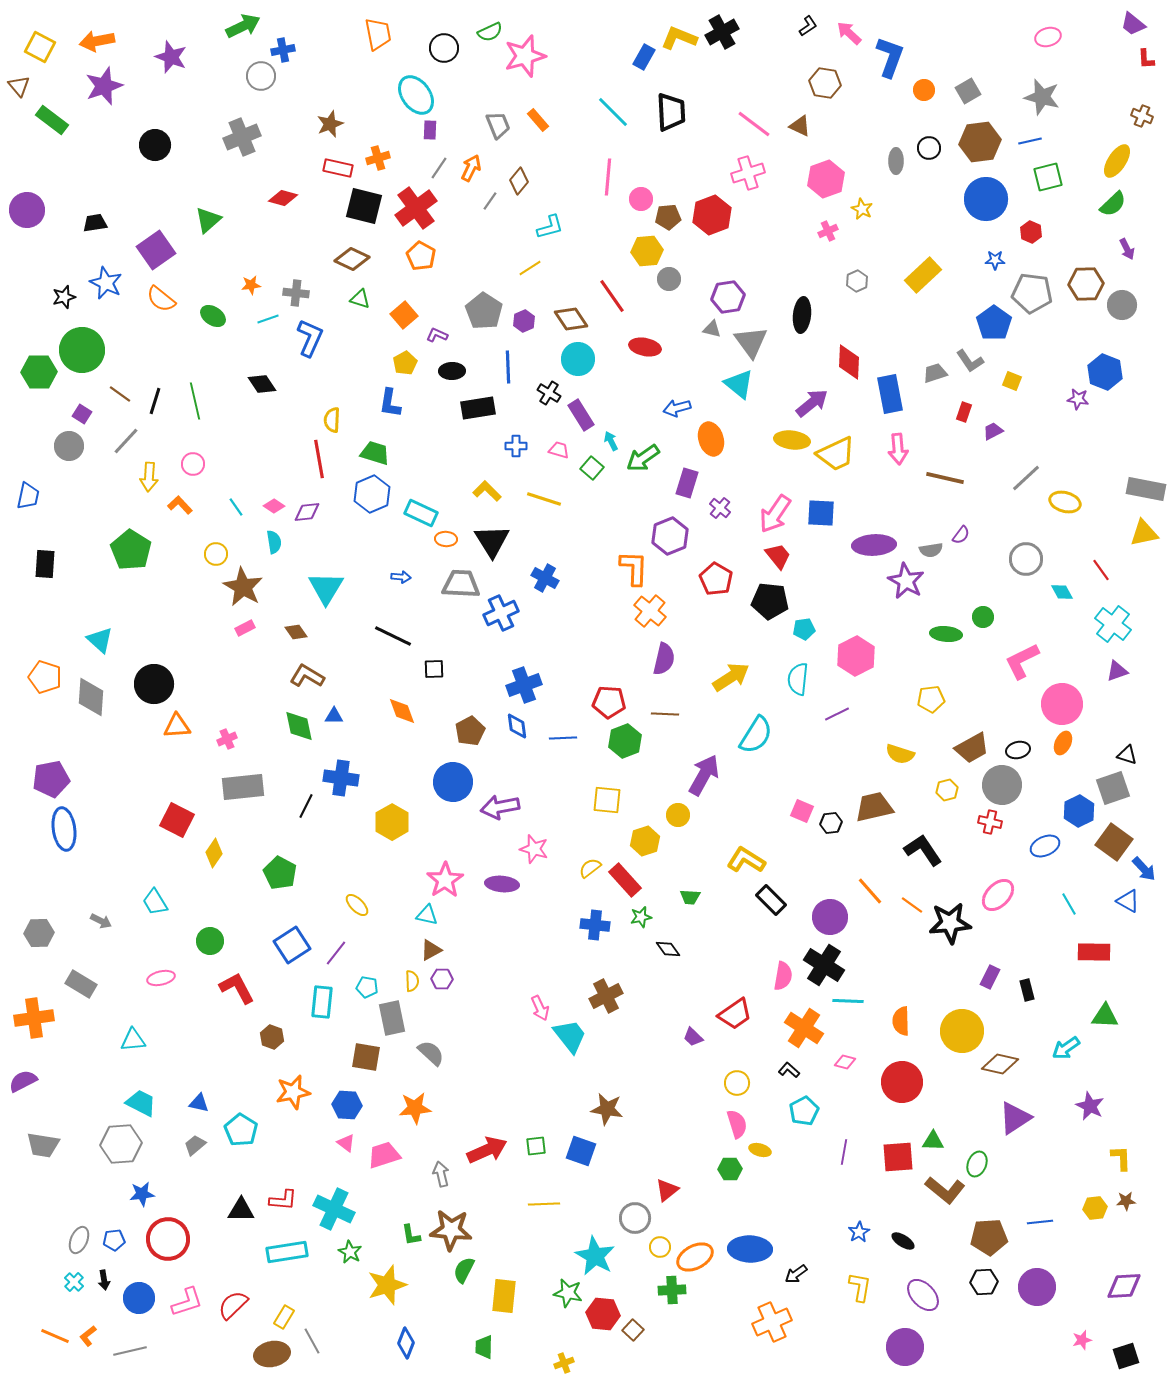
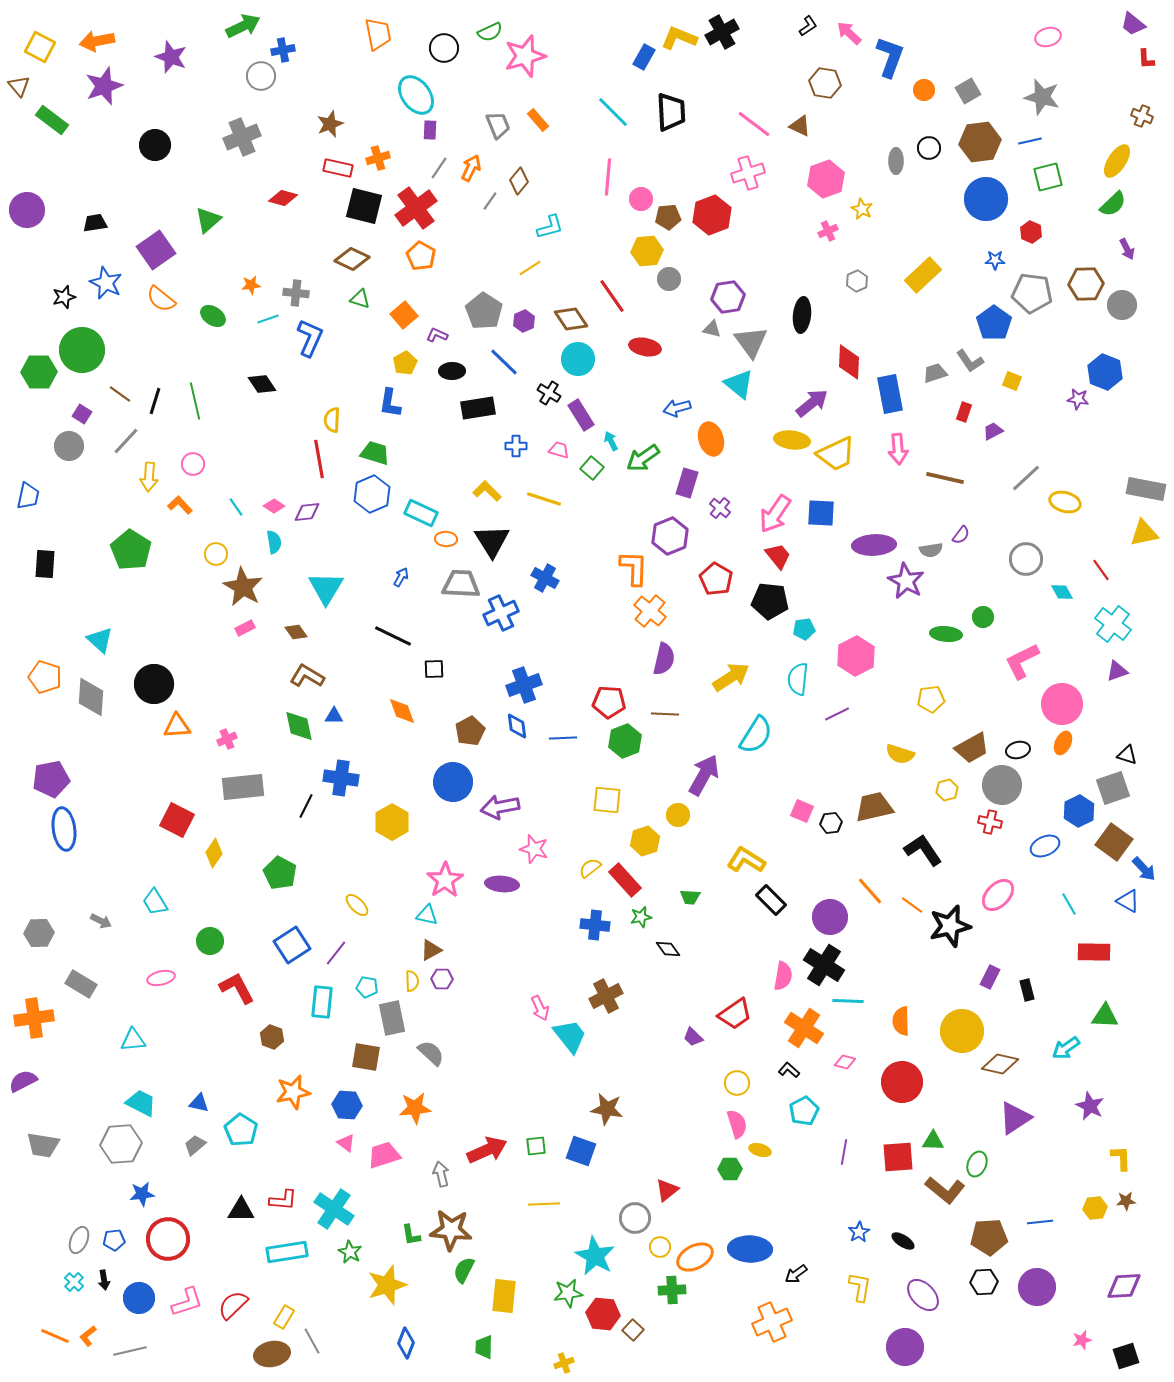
blue line at (508, 367): moved 4 px left, 5 px up; rotated 44 degrees counterclockwise
blue arrow at (401, 577): rotated 66 degrees counterclockwise
black star at (950, 923): moved 3 px down; rotated 9 degrees counterclockwise
cyan cross at (334, 1209): rotated 9 degrees clockwise
green star at (568, 1293): rotated 20 degrees counterclockwise
